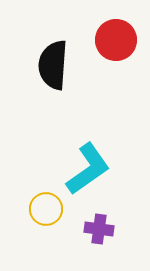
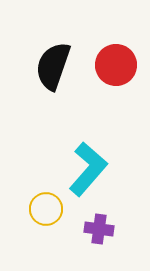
red circle: moved 25 px down
black semicircle: moved 1 px down; rotated 15 degrees clockwise
cyan L-shape: rotated 14 degrees counterclockwise
